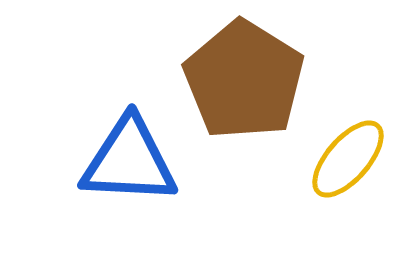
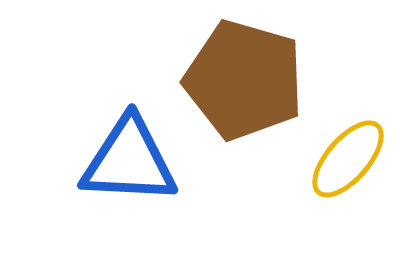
brown pentagon: rotated 16 degrees counterclockwise
